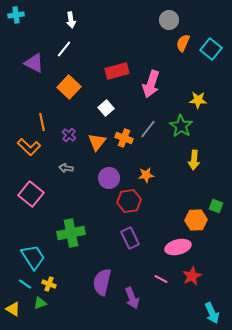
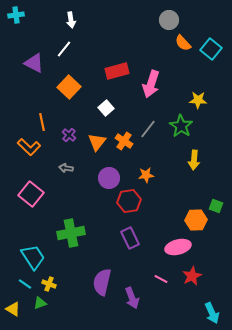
orange semicircle: rotated 66 degrees counterclockwise
orange cross: moved 3 px down; rotated 12 degrees clockwise
